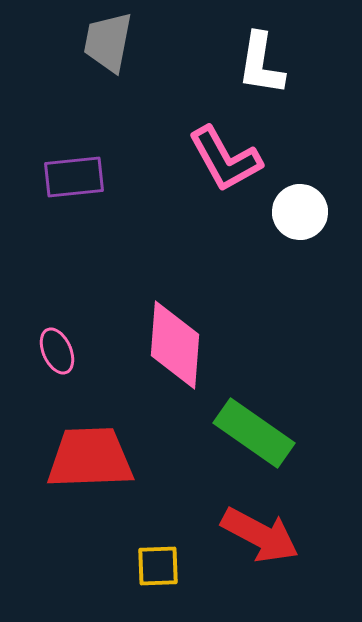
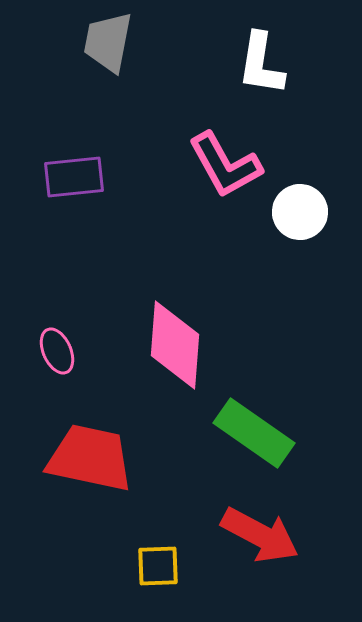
pink L-shape: moved 6 px down
red trapezoid: rotated 14 degrees clockwise
